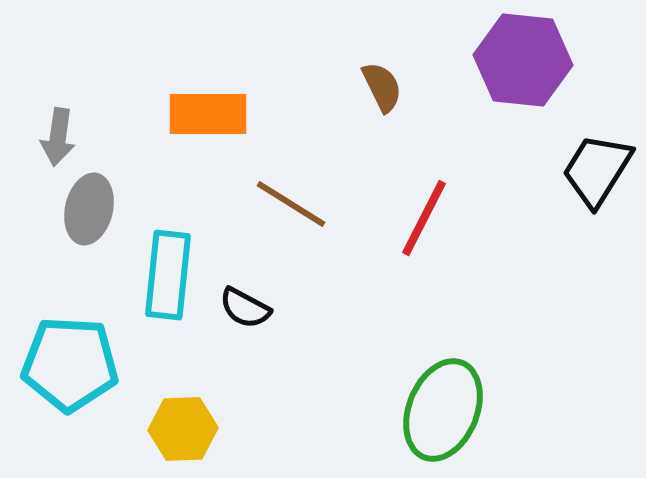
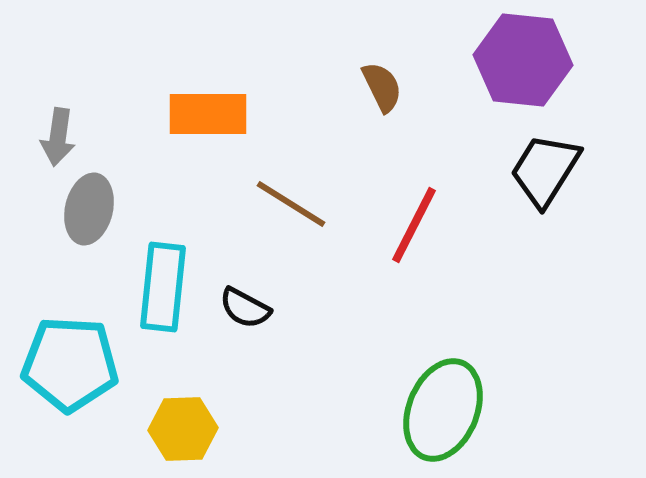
black trapezoid: moved 52 px left
red line: moved 10 px left, 7 px down
cyan rectangle: moved 5 px left, 12 px down
